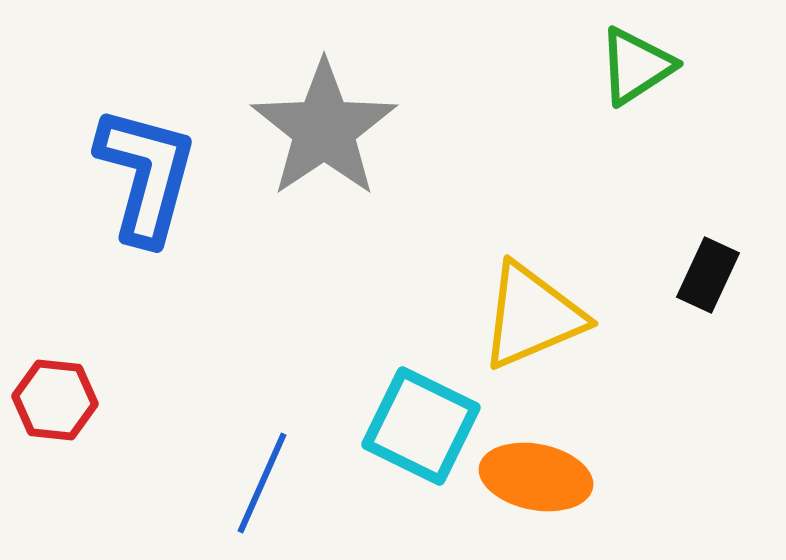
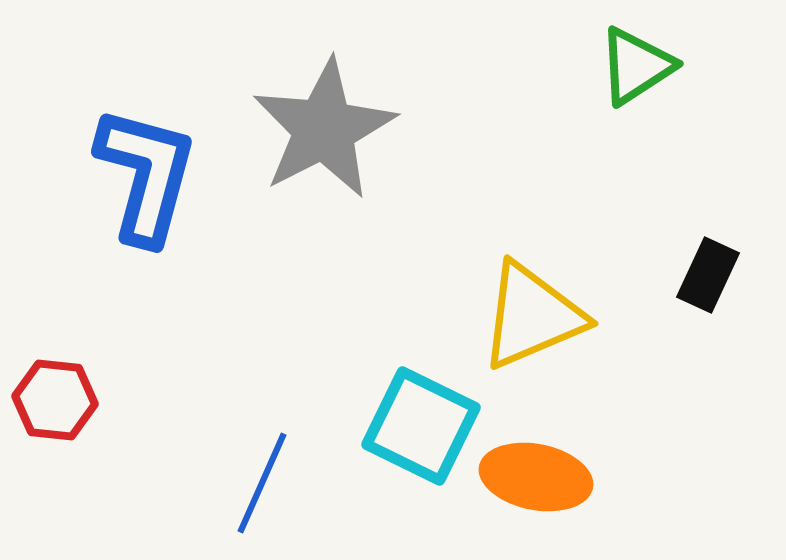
gray star: rotated 7 degrees clockwise
